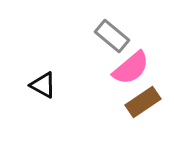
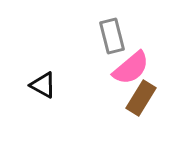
gray rectangle: rotated 36 degrees clockwise
brown rectangle: moved 2 px left, 4 px up; rotated 24 degrees counterclockwise
